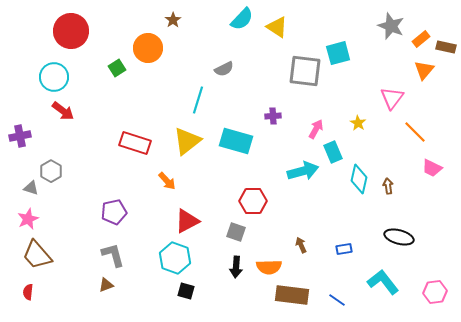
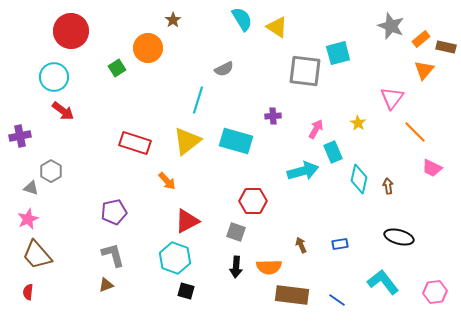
cyan semicircle at (242, 19): rotated 75 degrees counterclockwise
blue rectangle at (344, 249): moved 4 px left, 5 px up
